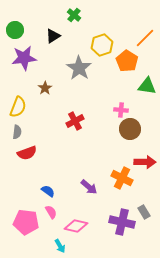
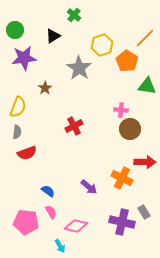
red cross: moved 1 px left, 5 px down
